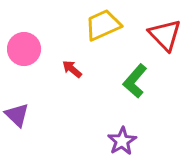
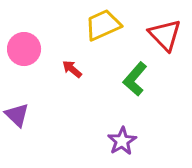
green L-shape: moved 2 px up
